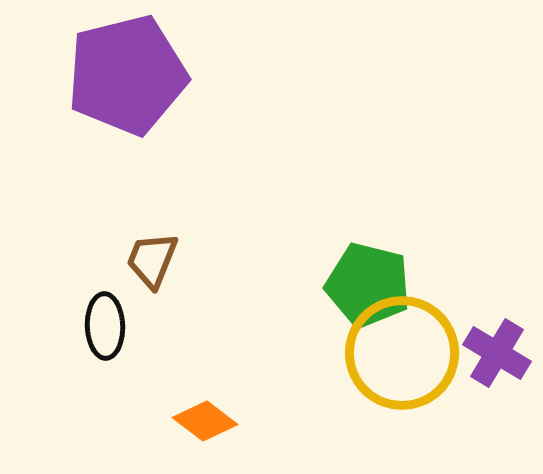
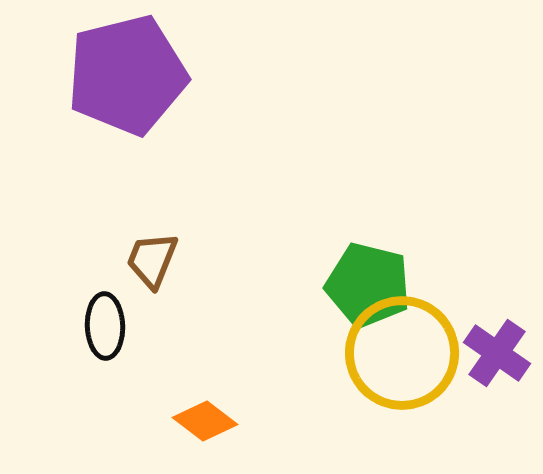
purple cross: rotated 4 degrees clockwise
